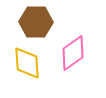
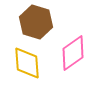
brown hexagon: rotated 16 degrees clockwise
